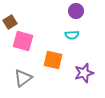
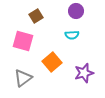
brown square: moved 26 px right, 6 px up
orange square: moved 1 px left, 2 px down; rotated 36 degrees clockwise
